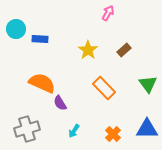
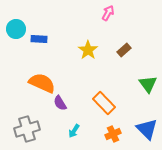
blue rectangle: moved 1 px left
orange rectangle: moved 15 px down
blue triangle: rotated 45 degrees clockwise
orange cross: rotated 21 degrees clockwise
